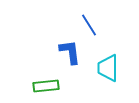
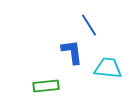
blue L-shape: moved 2 px right
cyan trapezoid: rotated 96 degrees clockwise
